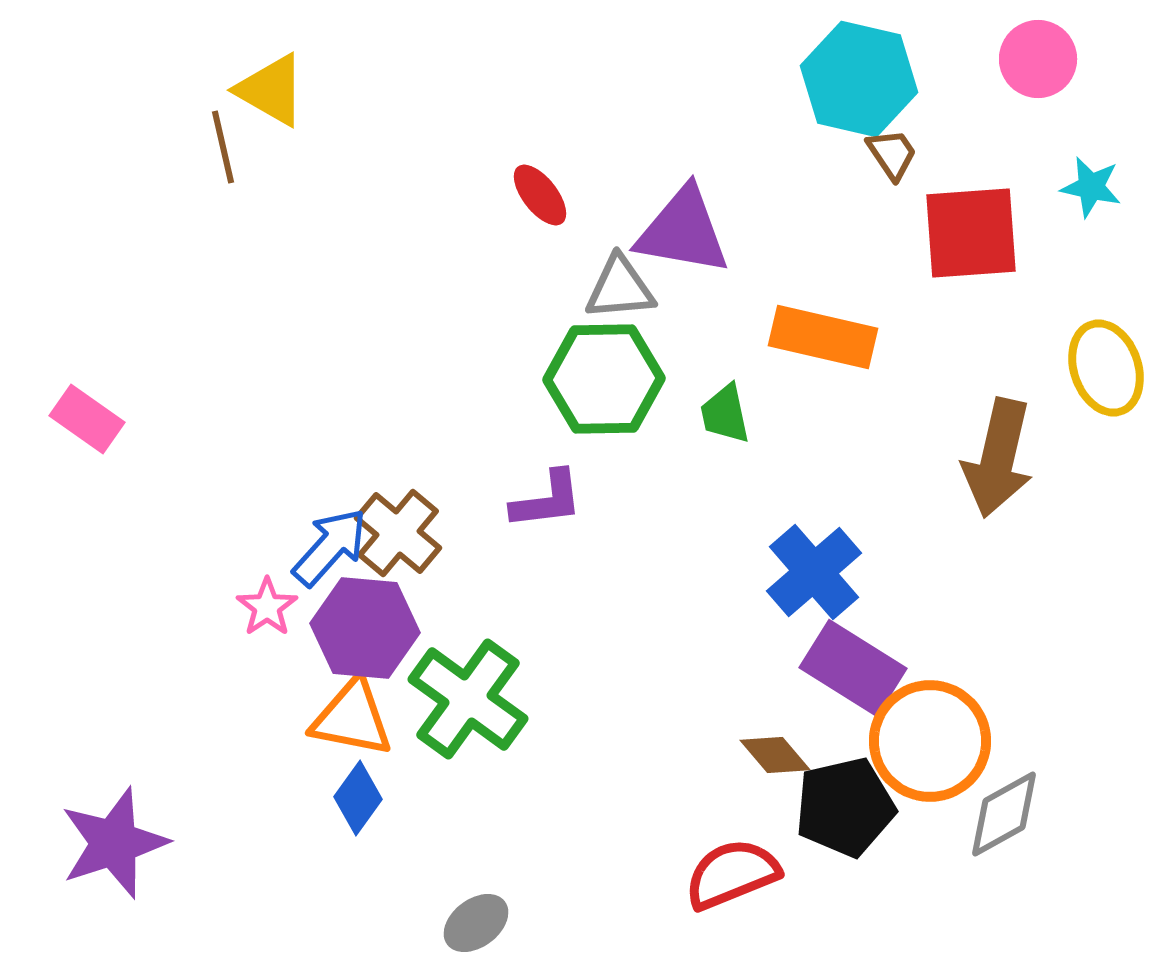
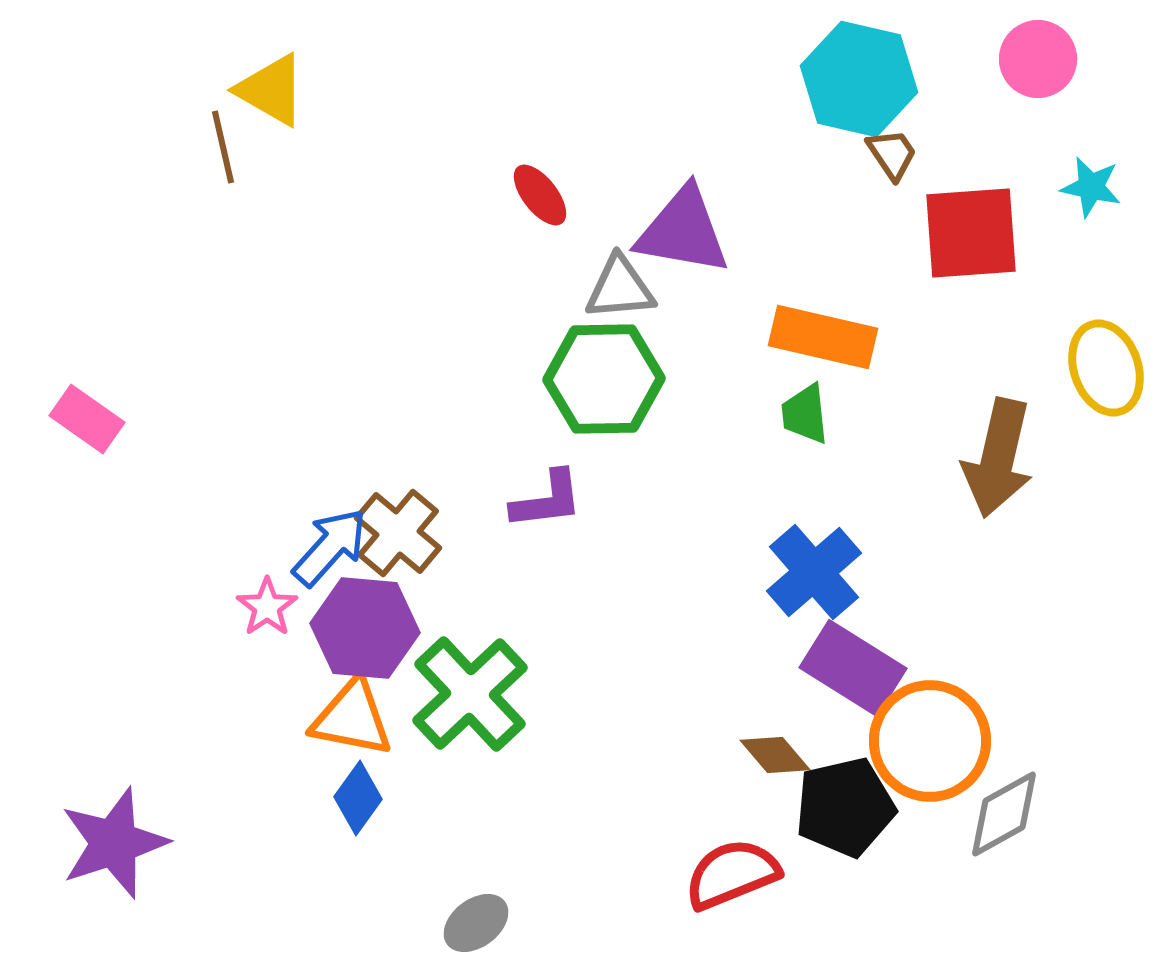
green trapezoid: moved 80 px right; rotated 6 degrees clockwise
green cross: moved 2 px right, 5 px up; rotated 11 degrees clockwise
